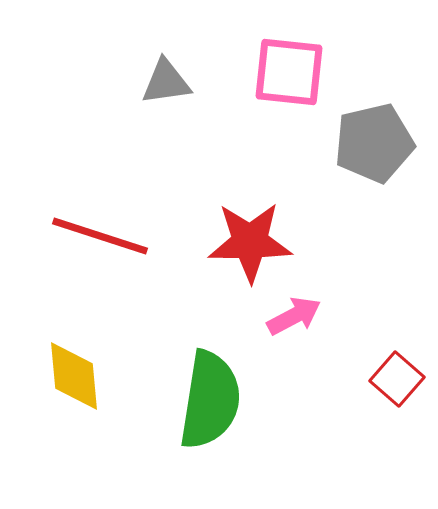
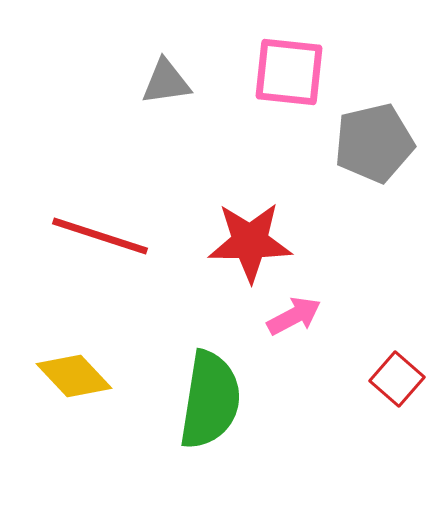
yellow diamond: rotated 38 degrees counterclockwise
